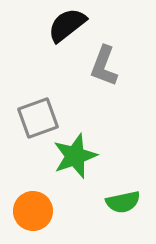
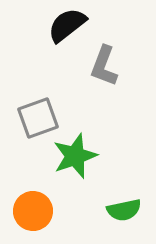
green semicircle: moved 1 px right, 8 px down
